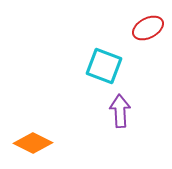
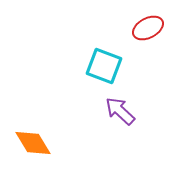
purple arrow: rotated 44 degrees counterclockwise
orange diamond: rotated 33 degrees clockwise
